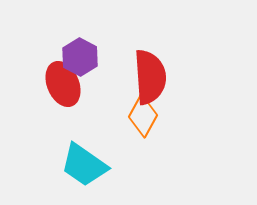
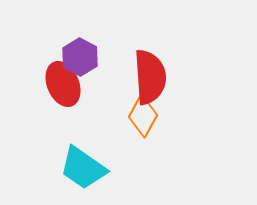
cyan trapezoid: moved 1 px left, 3 px down
